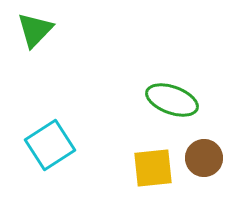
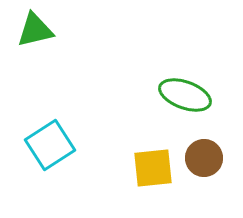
green triangle: rotated 33 degrees clockwise
green ellipse: moved 13 px right, 5 px up
